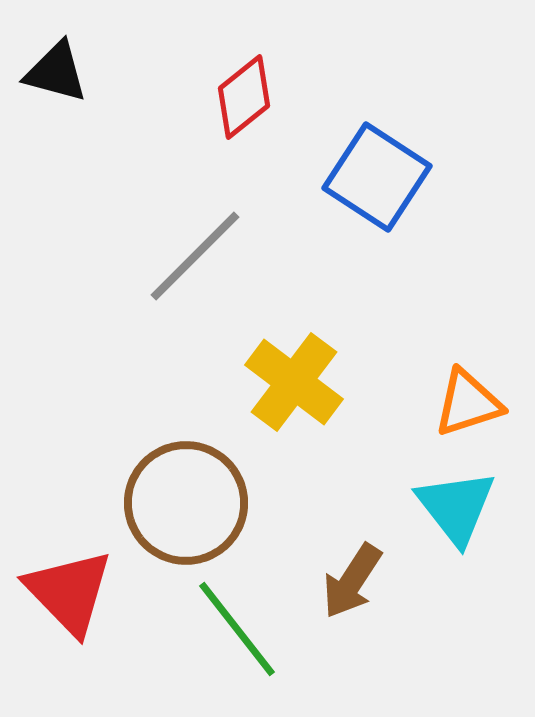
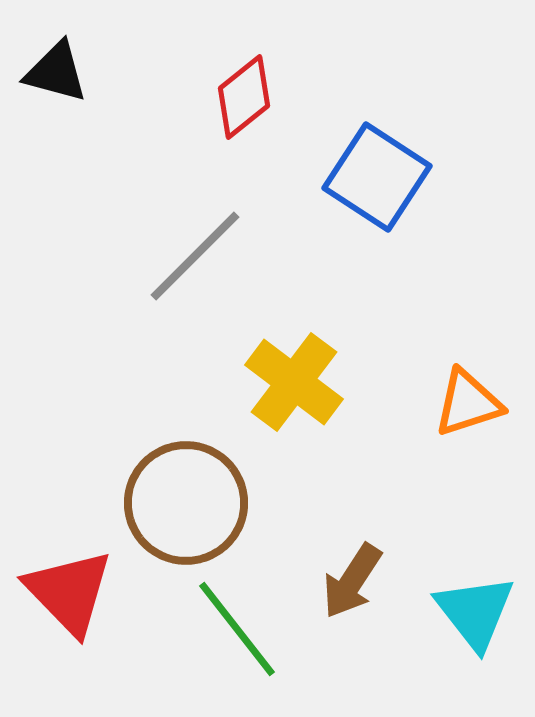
cyan triangle: moved 19 px right, 105 px down
